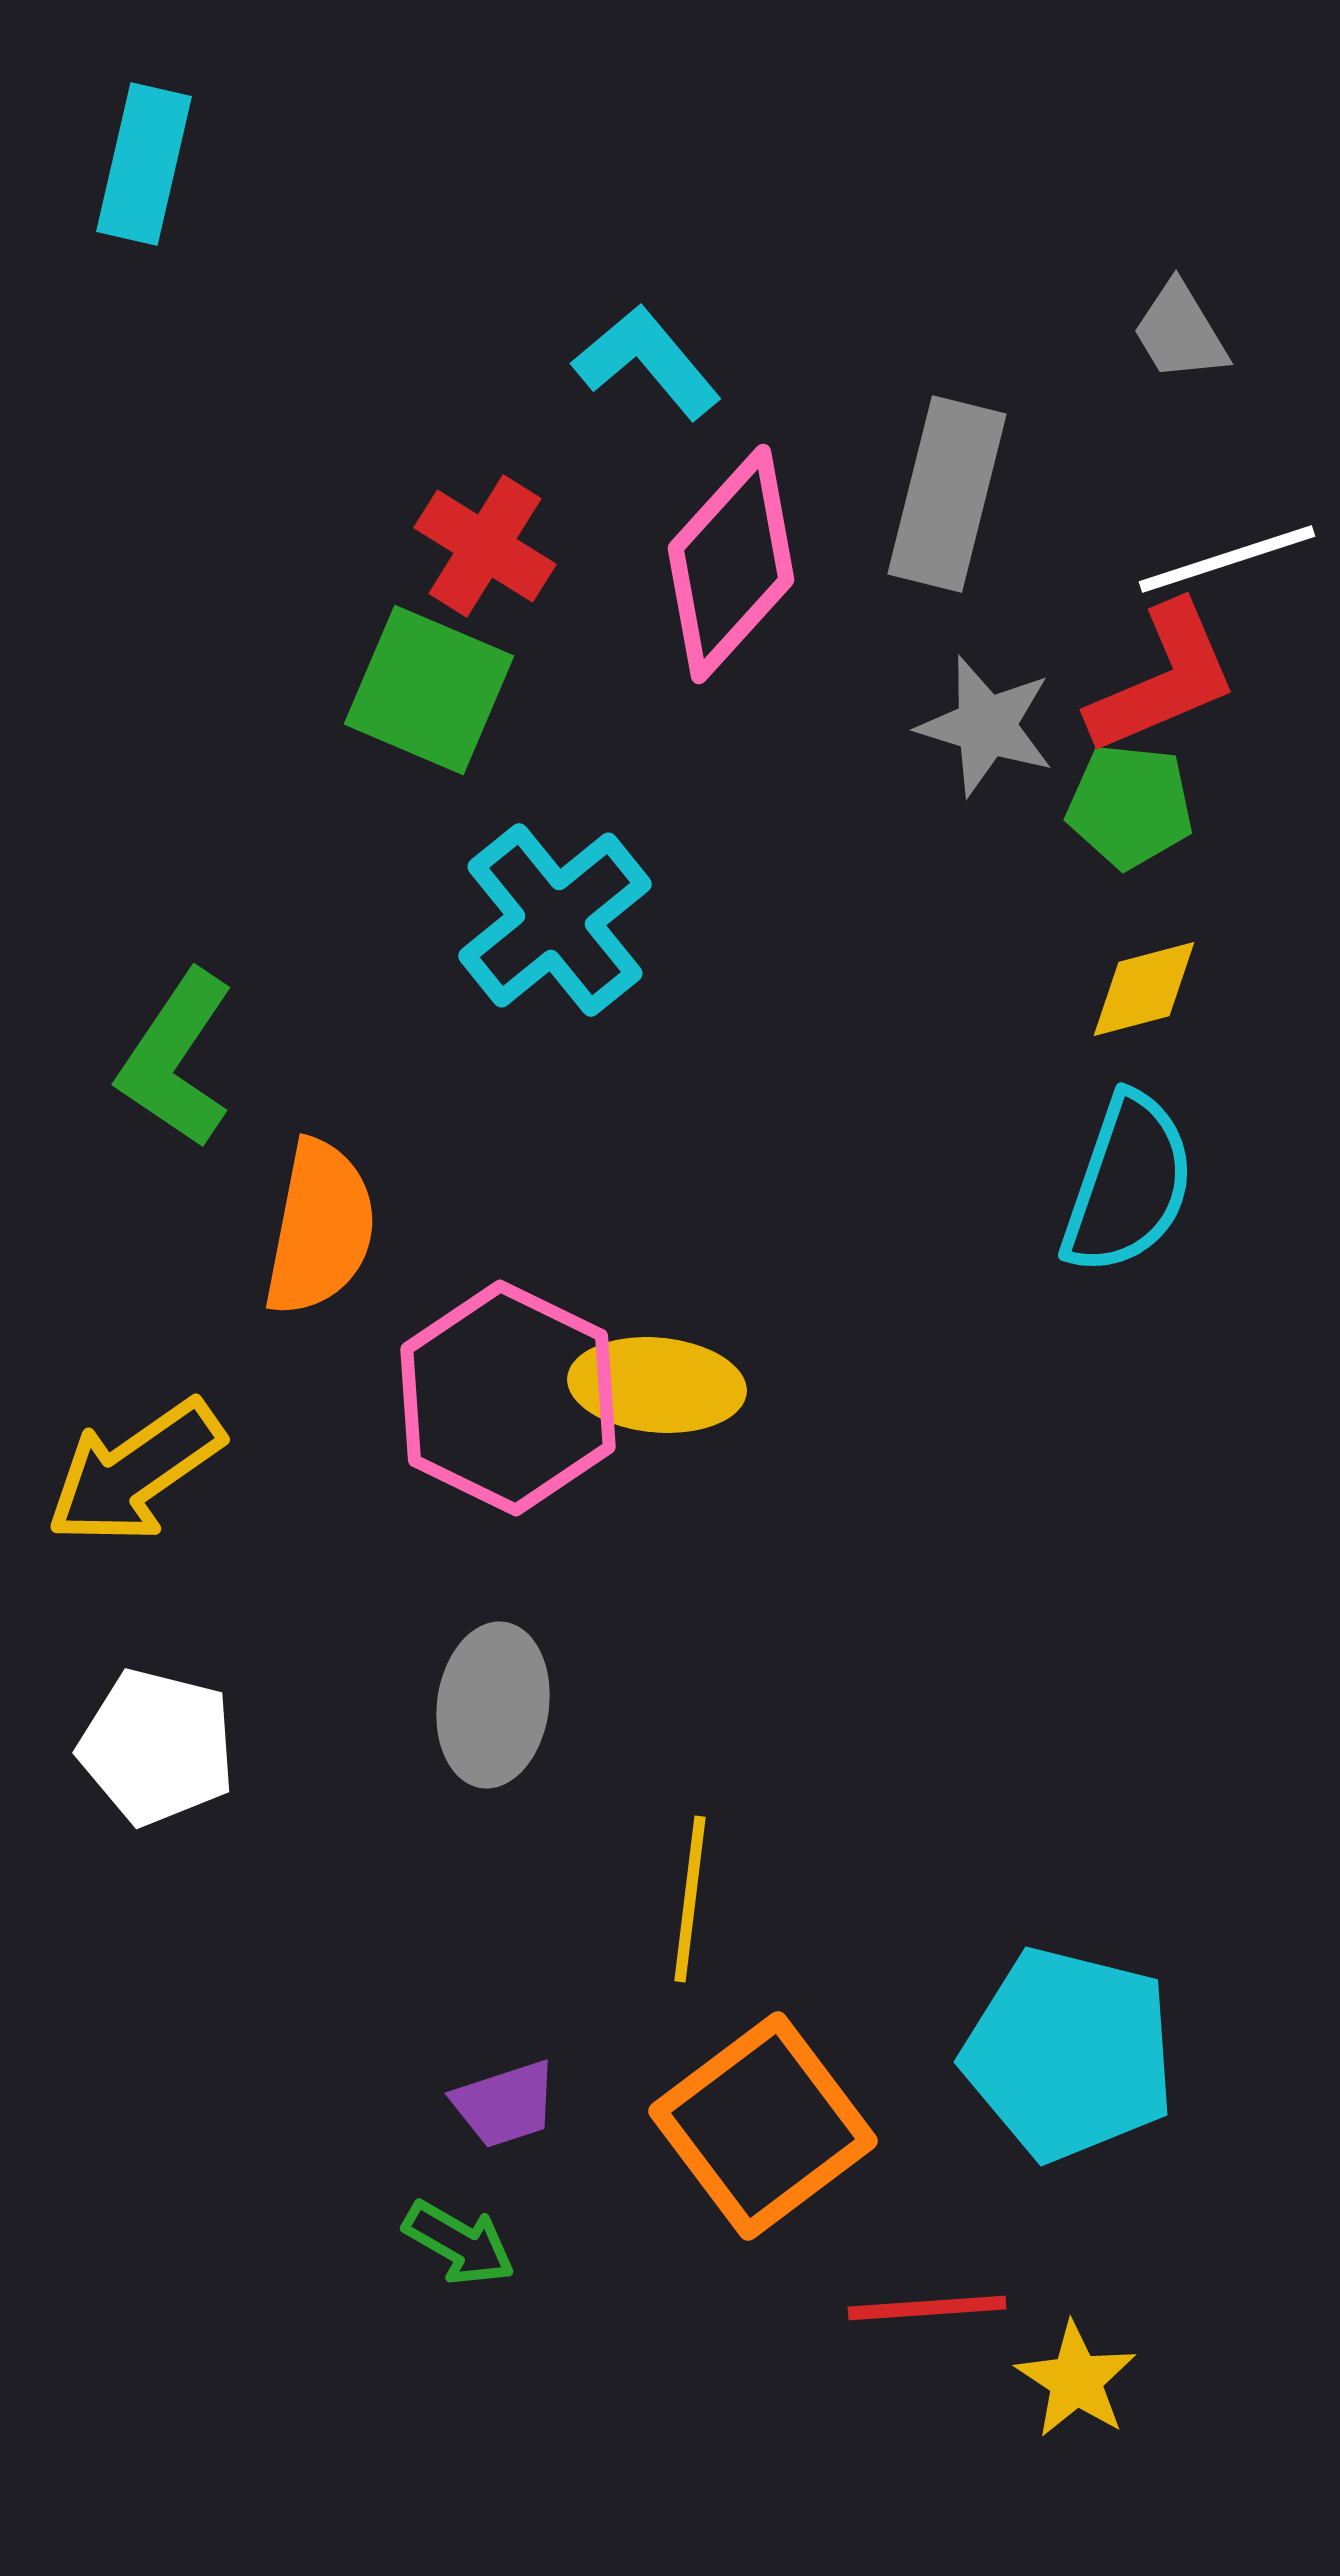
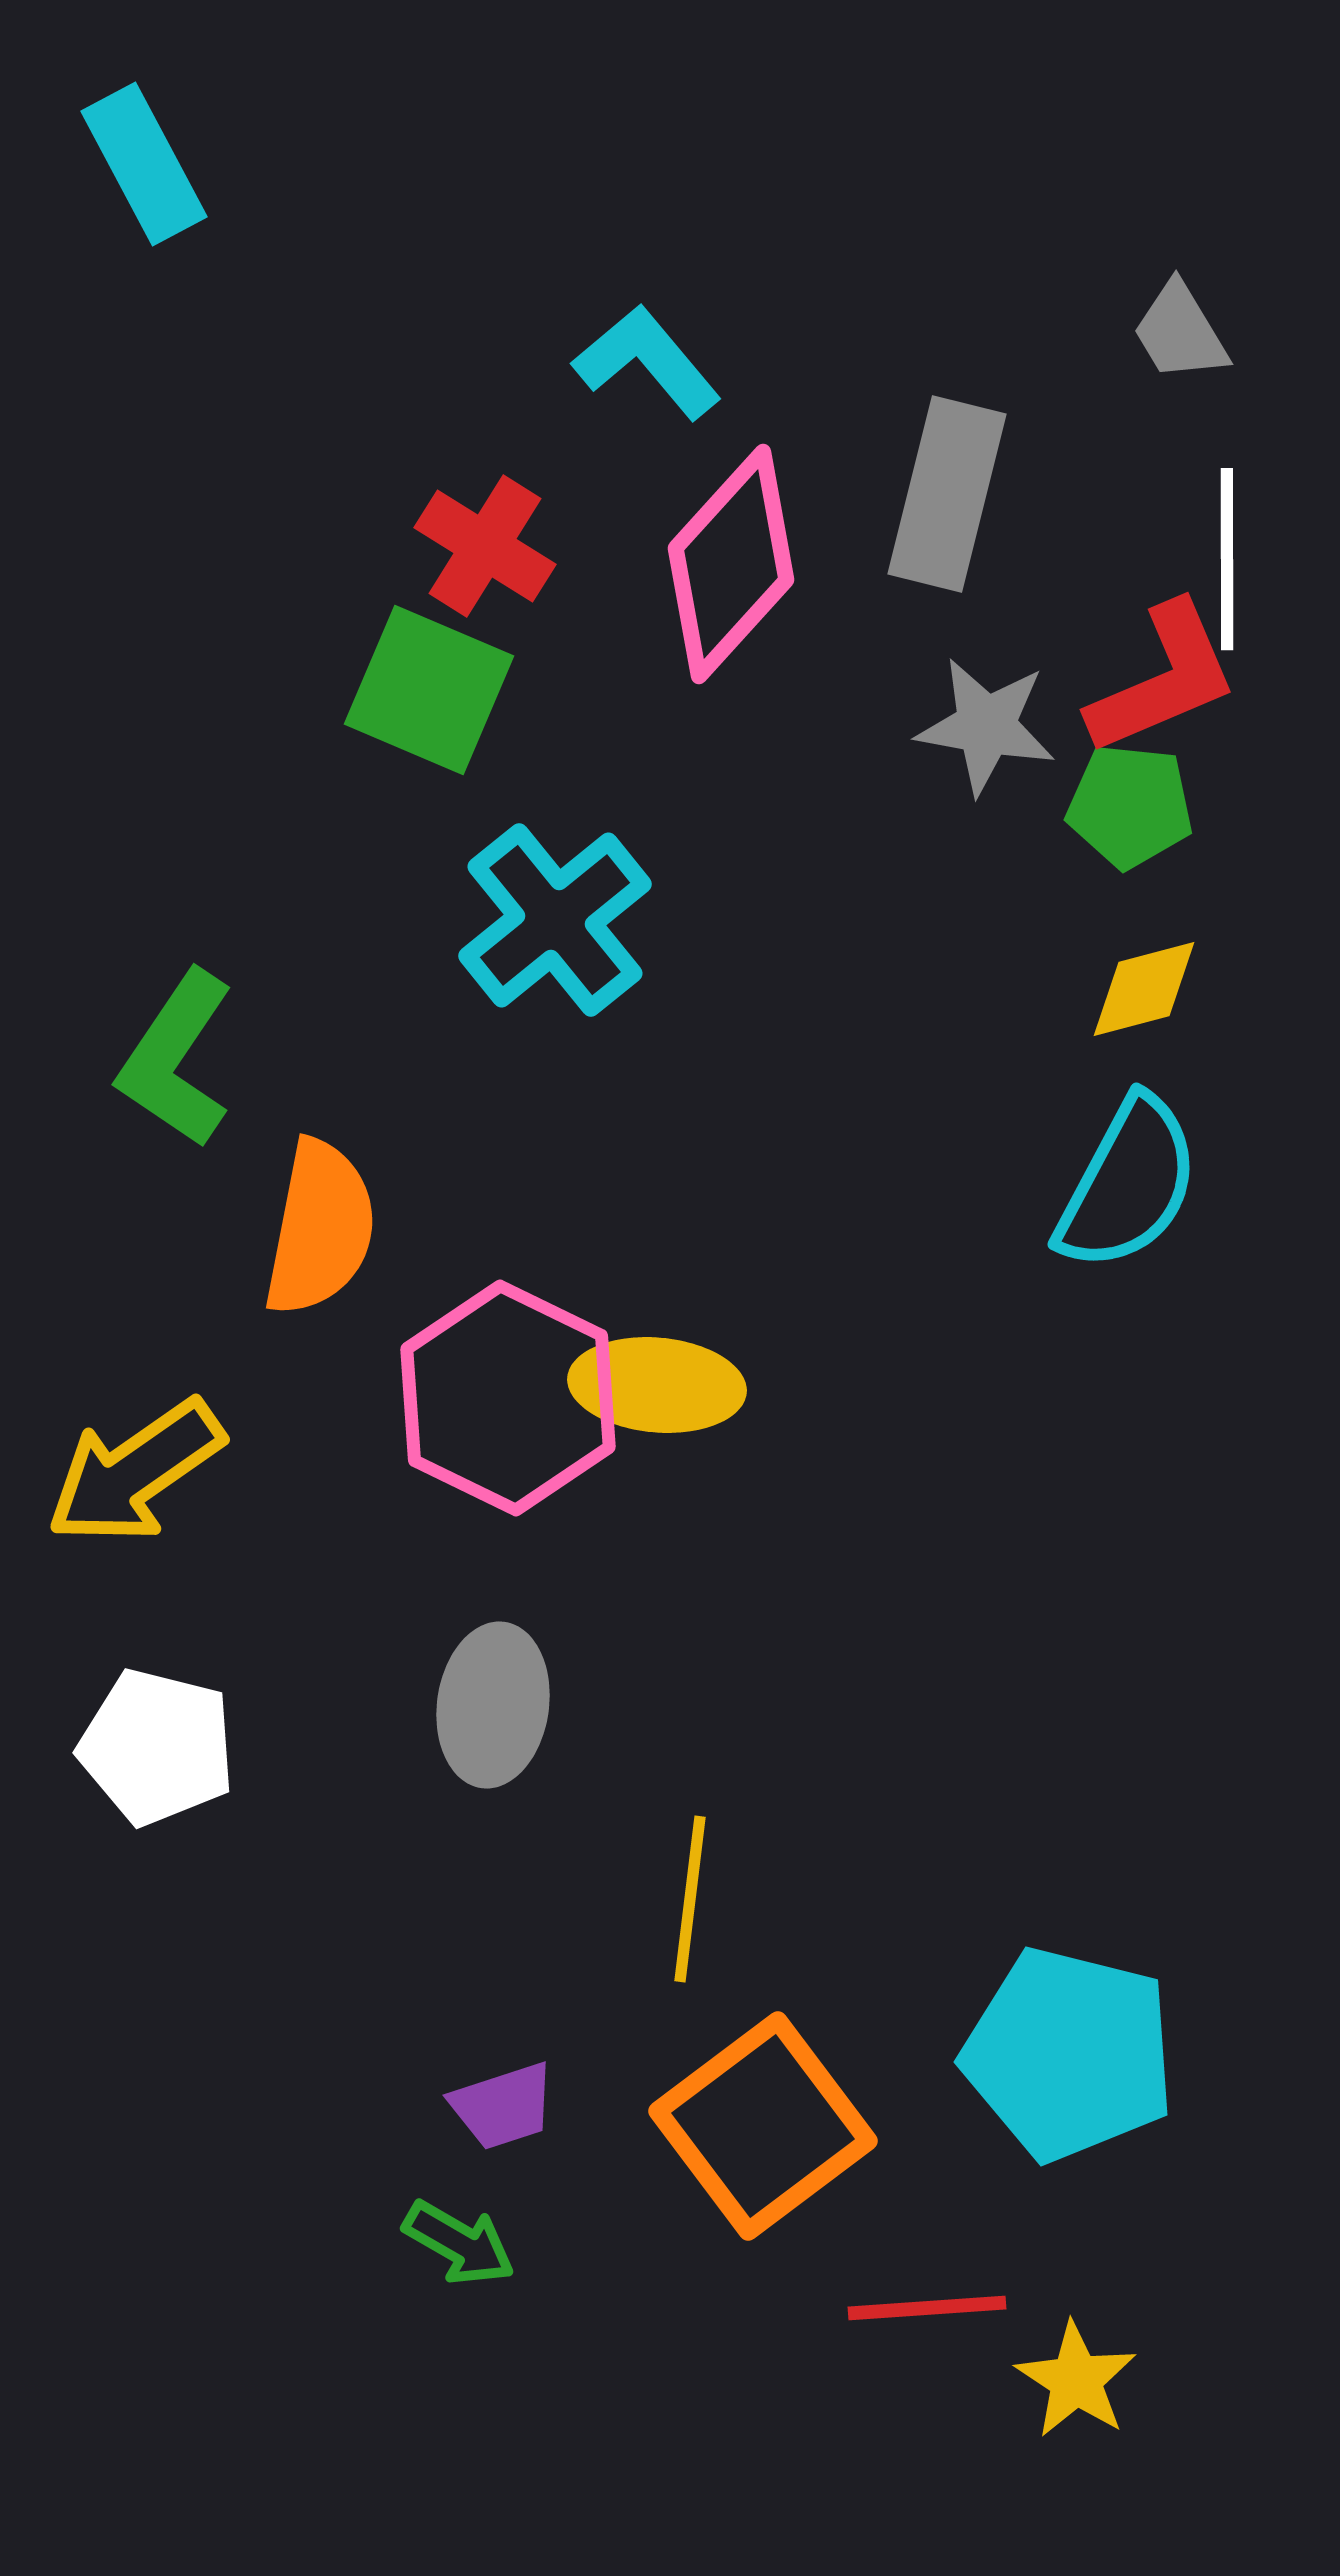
cyan rectangle: rotated 41 degrees counterclockwise
white line: rotated 72 degrees counterclockwise
gray star: rotated 7 degrees counterclockwise
cyan semicircle: rotated 9 degrees clockwise
purple trapezoid: moved 2 px left, 2 px down
